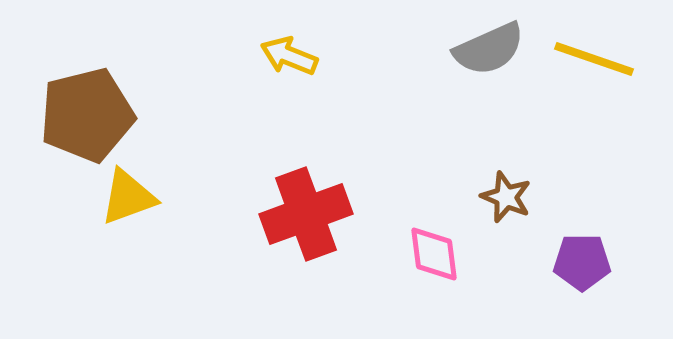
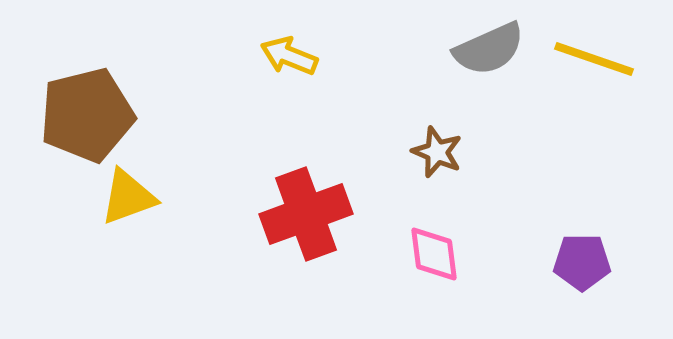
brown star: moved 69 px left, 45 px up
